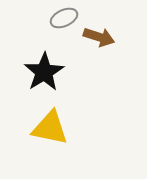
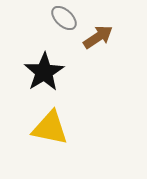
gray ellipse: rotated 68 degrees clockwise
brown arrow: moved 1 px left; rotated 52 degrees counterclockwise
